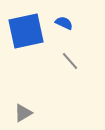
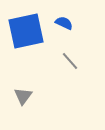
gray triangle: moved 17 px up; rotated 24 degrees counterclockwise
